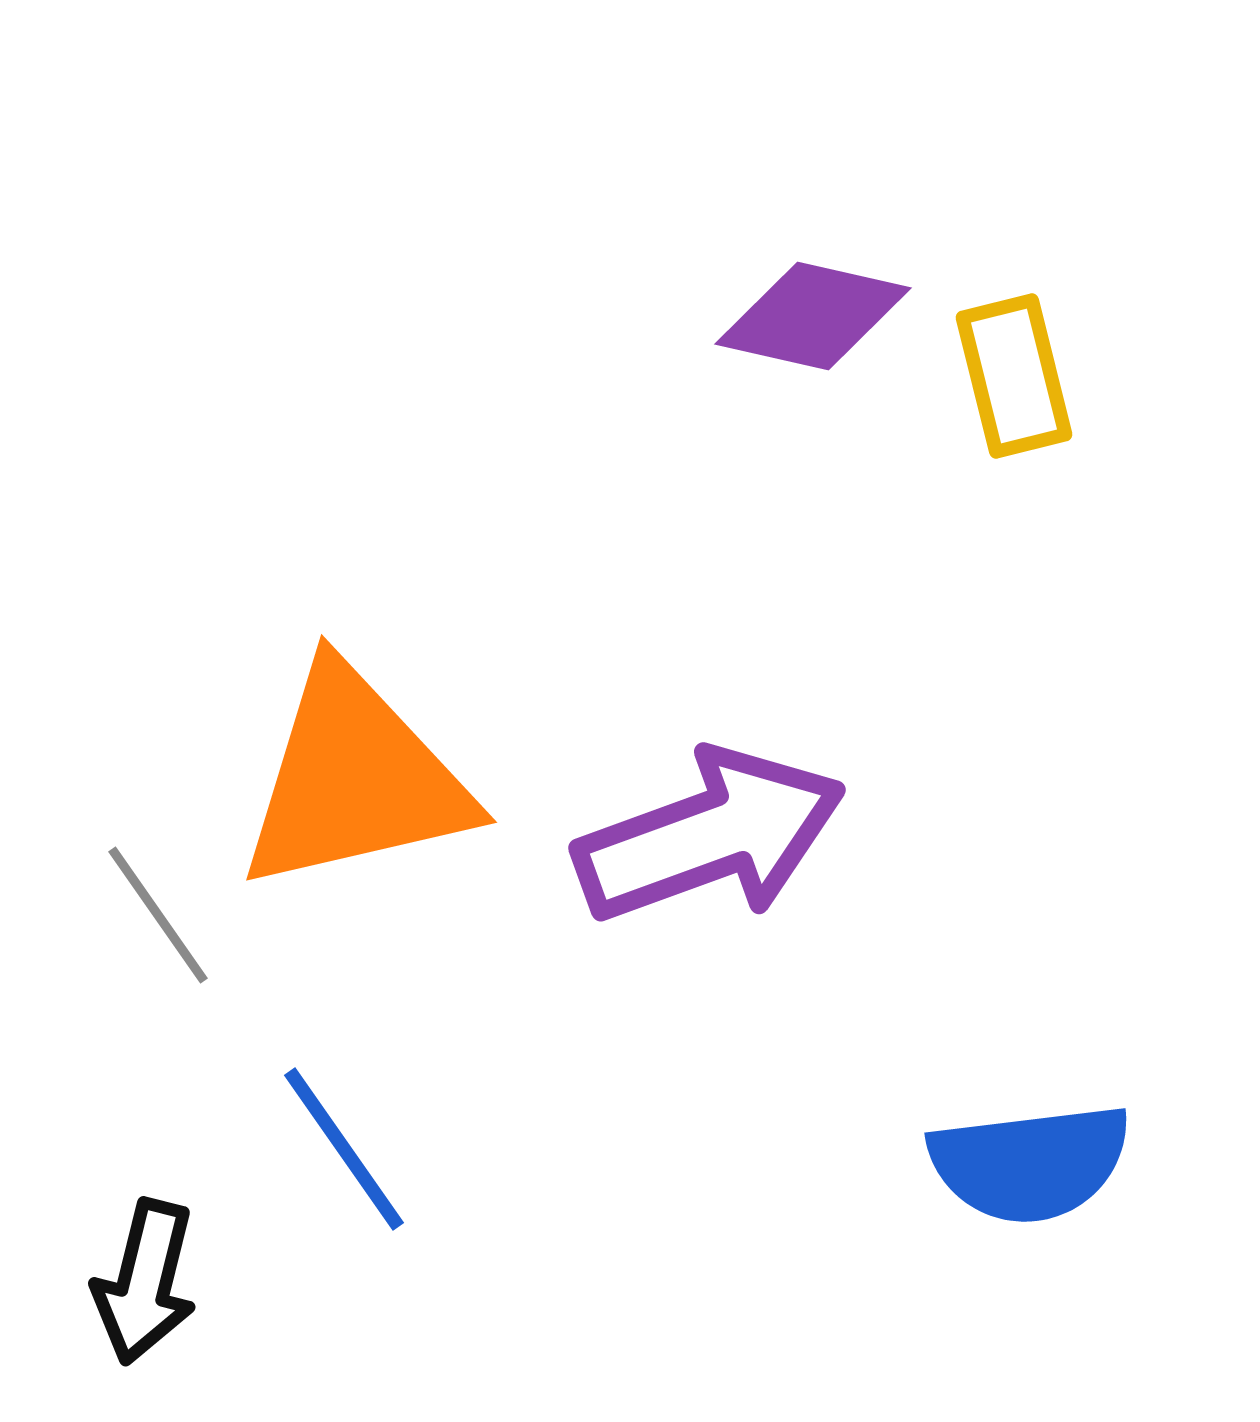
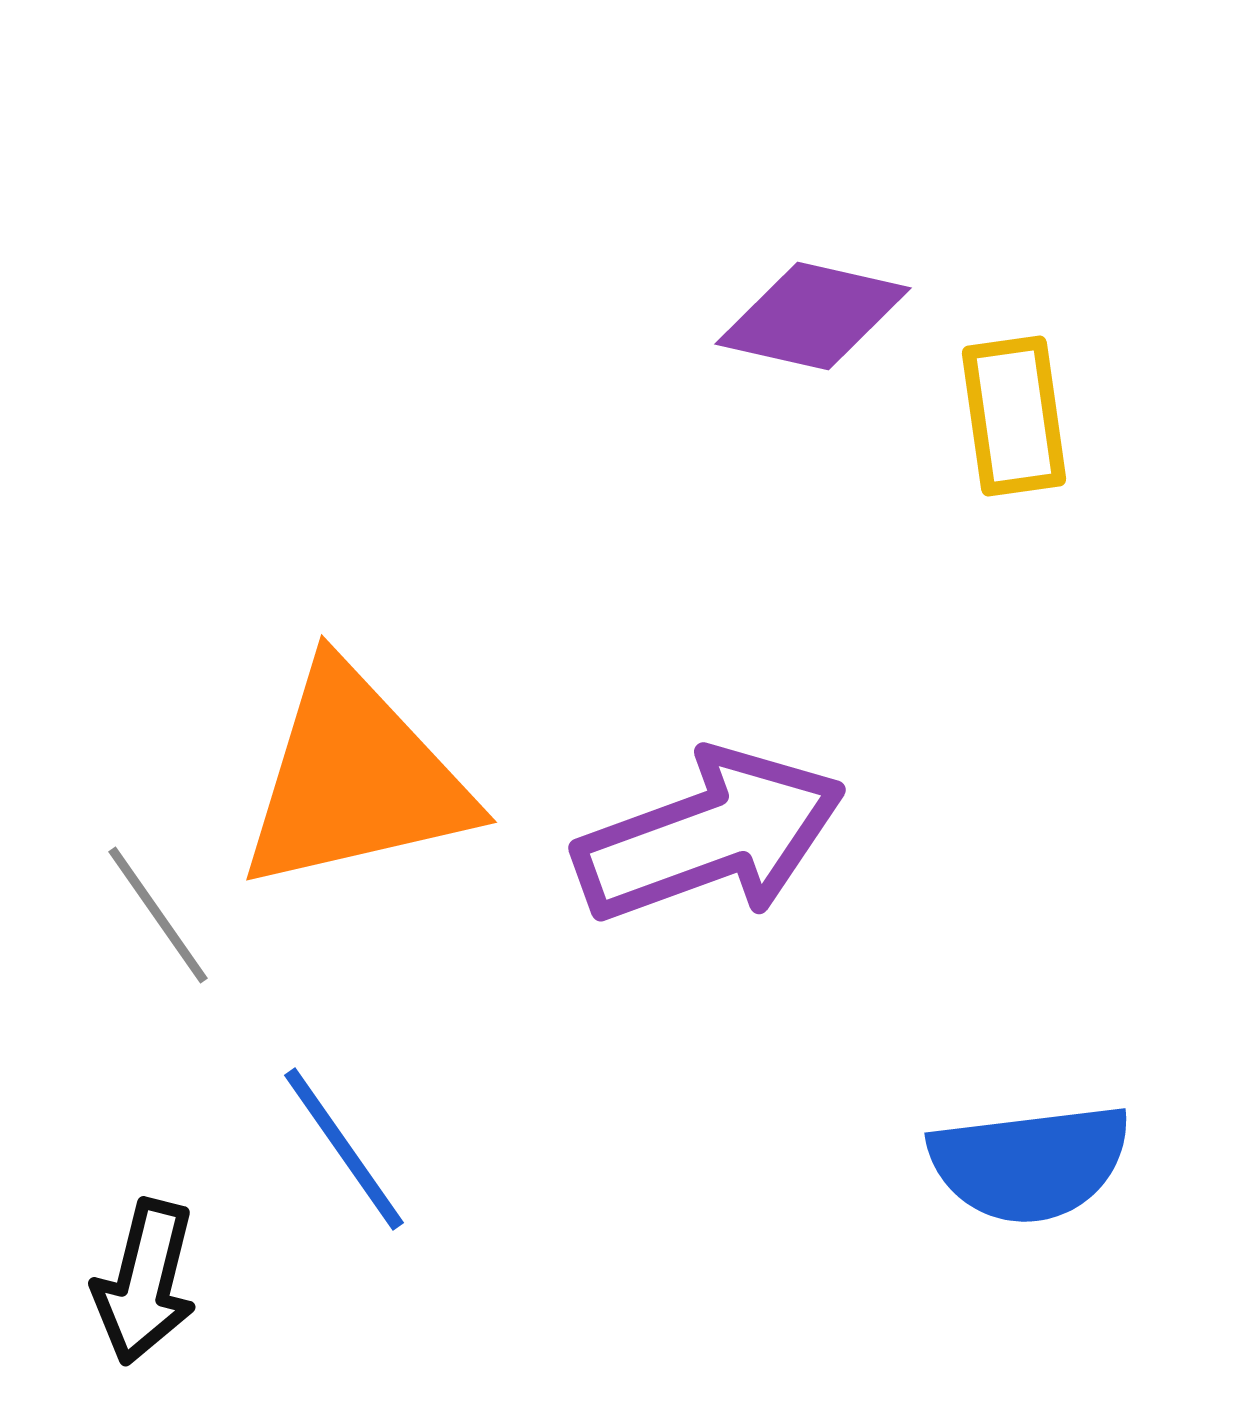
yellow rectangle: moved 40 px down; rotated 6 degrees clockwise
